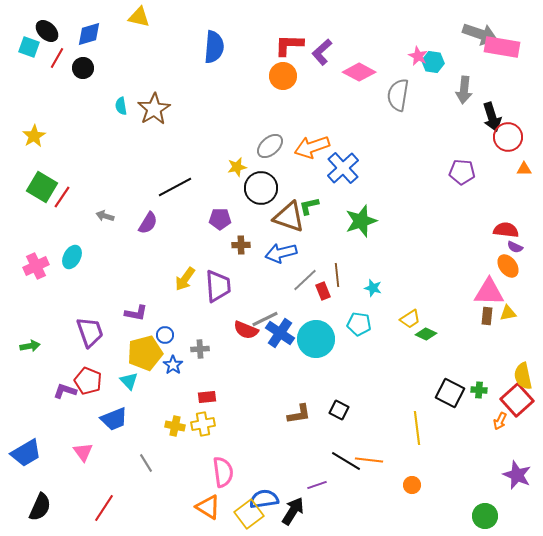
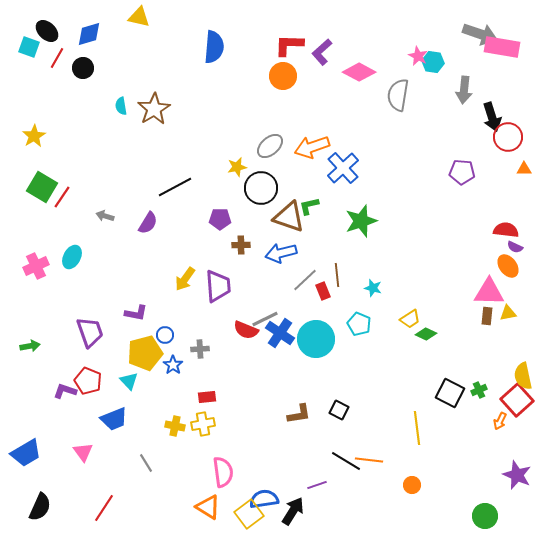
cyan pentagon at (359, 324): rotated 15 degrees clockwise
green cross at (479, 390): rotated 28 degrees counterclockwise
